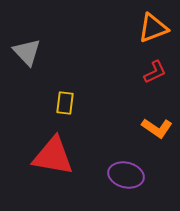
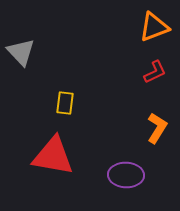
orange triangle: moved 1 px right, 1 px up
gray triangle: moved 6 px left
orange L-shape: rotated 92 degrees counterclockwise
purple ellipse: rotated 12 degrees counterclockwise
